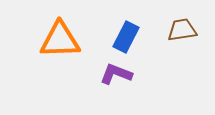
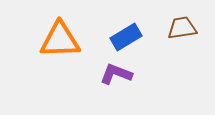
brown trapezoid: moved 2 px up
blue rectangle: rotated 32 degrees clockwise
